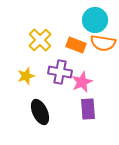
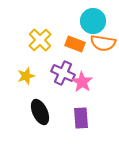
cyan circle: moved 2 px left, 1 px down
orange rectangle: moved 1 px left, 1 px up
purple cross: moved 3 px right, 1 px down; rotated 15 degrees clockwise
pink star: rotated 15 degrees counterclockwise
purple rectangle: moved 7 px left, 9 px down
